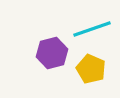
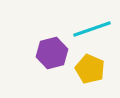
yellow pentagon: moved 1 px left
